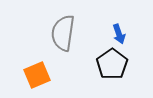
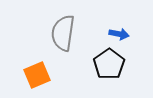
blue arrow: rotated 60 degrees counterclockwise
black pentagon: moved 3 px left
